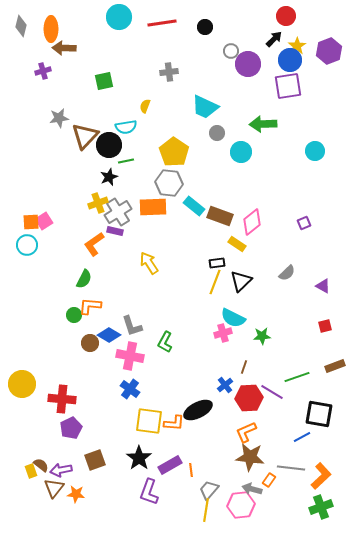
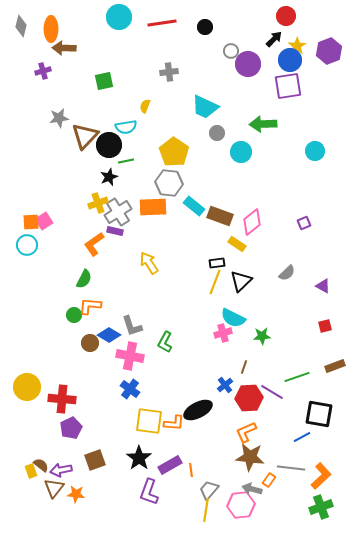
yellow circle at (22, 384): moved 5 px right, 3 px down
